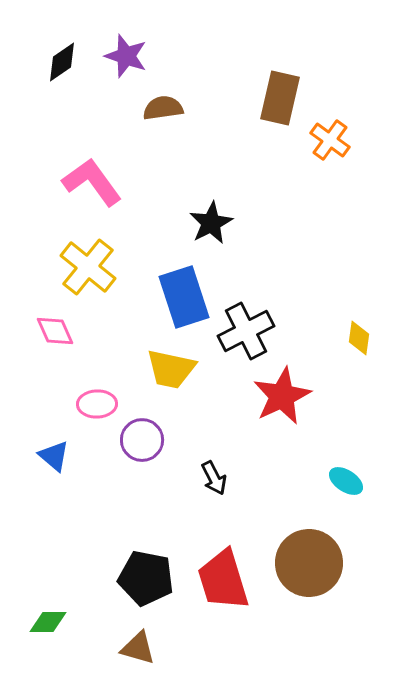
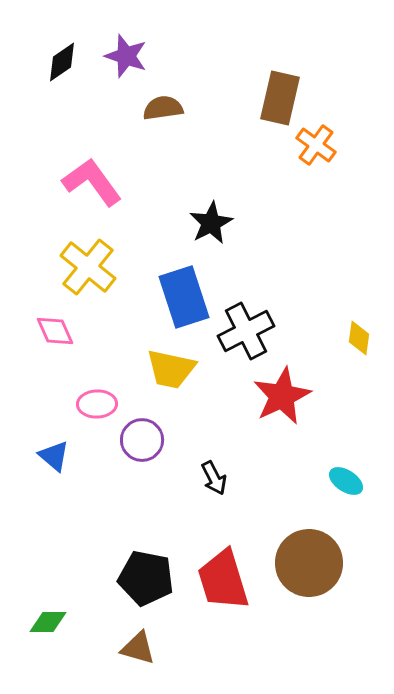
orange cross: moved 14 px left, 5 px down
